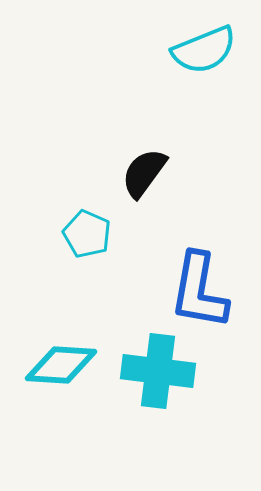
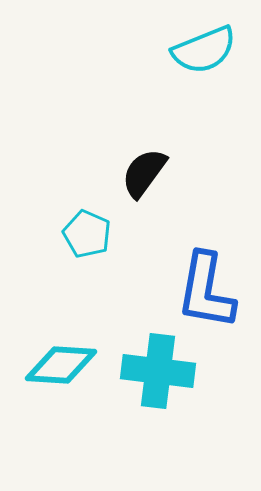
blue L-shape: moved 7 px right
